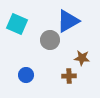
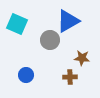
brown cross: moved 1 px right, 1 px down
